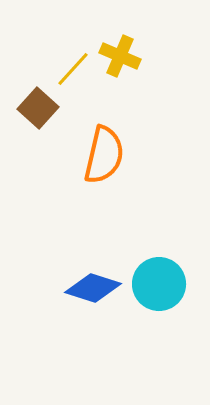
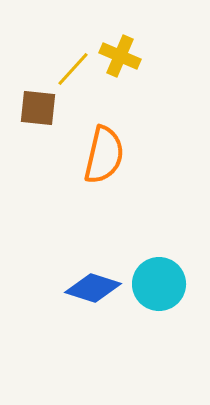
brown square: rotated 36 degrees counterclockwise
